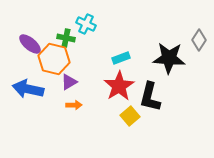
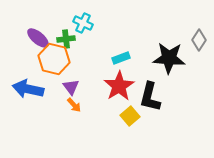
cyan cross: moved 3 px left, 1 px up
green cross: moved 1 px down; rotated 18 degrees counterclockwise
purple ellipse: moved 8 px right, 6 px up
purple triangle: moved 2 px right, 5 px down; rotated 36 degrees counterclockwise
orange arrow: rotated 49 degrees clockwise
